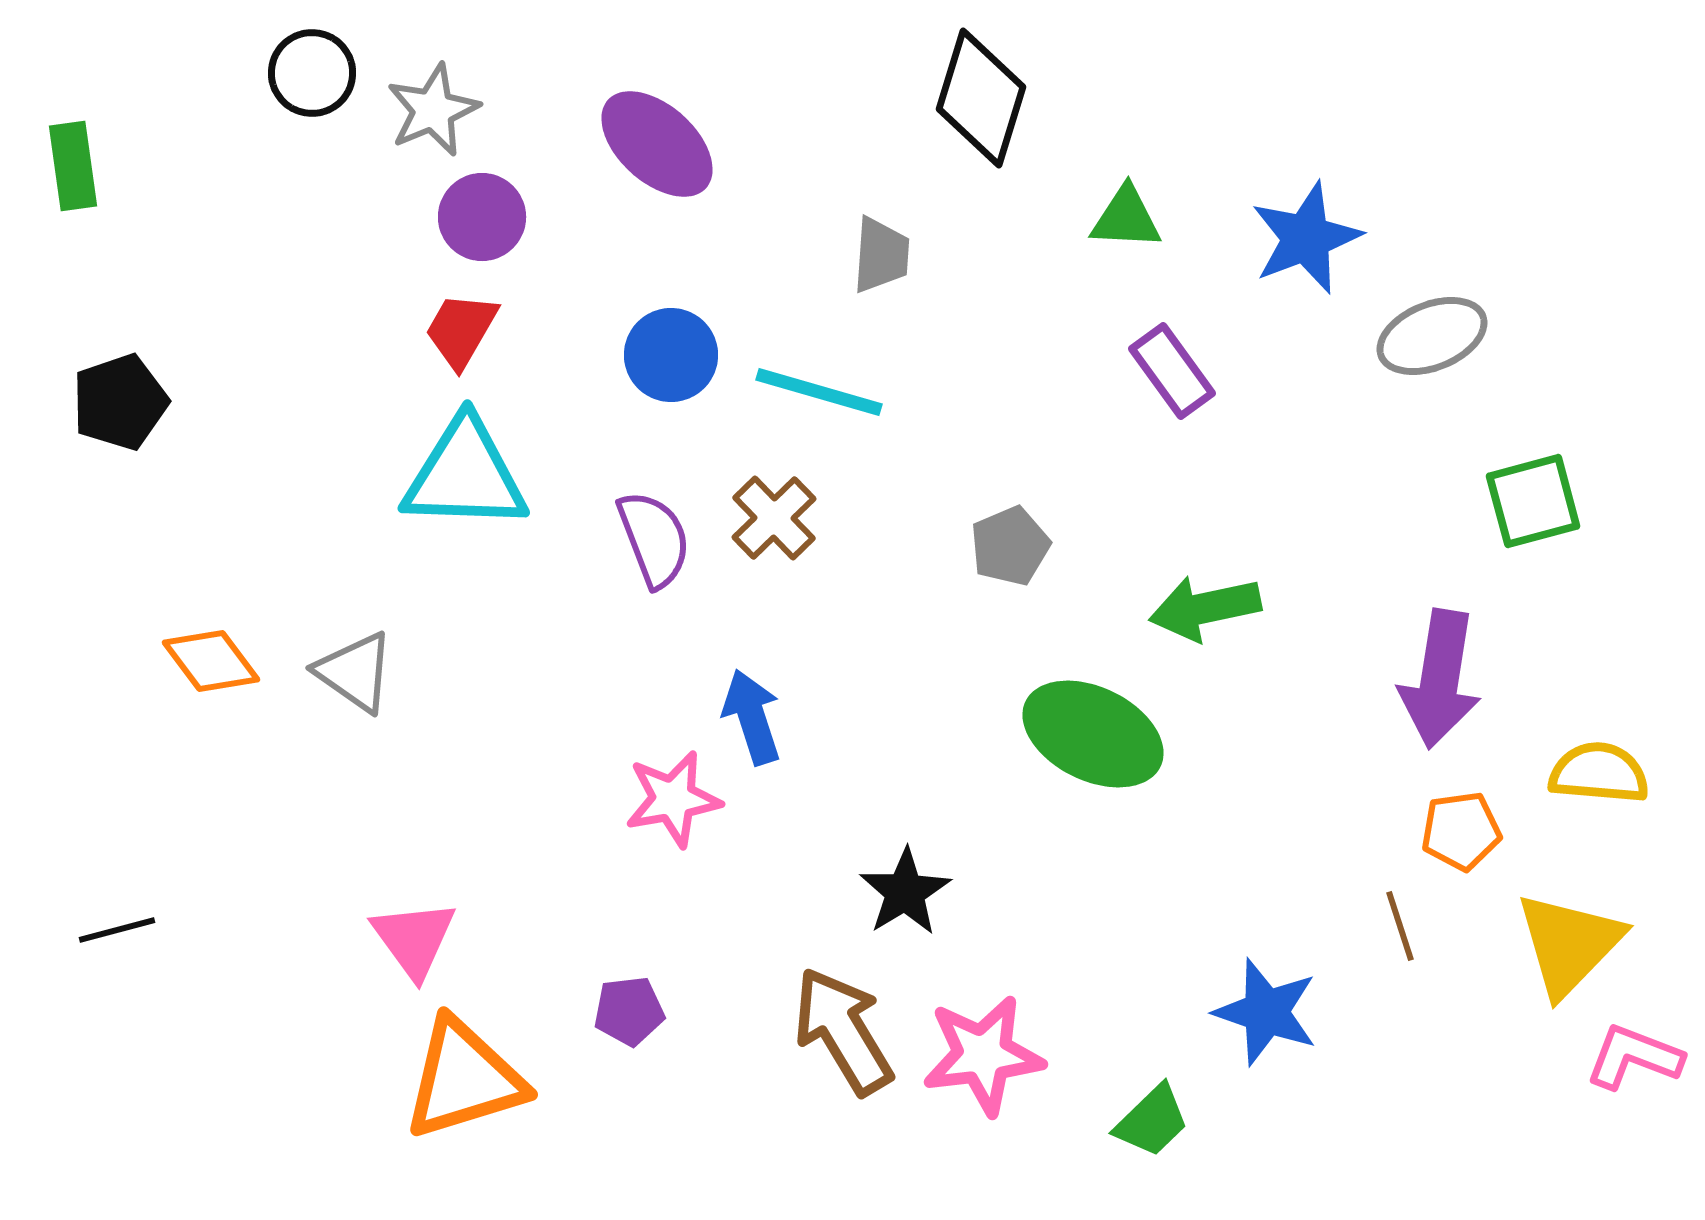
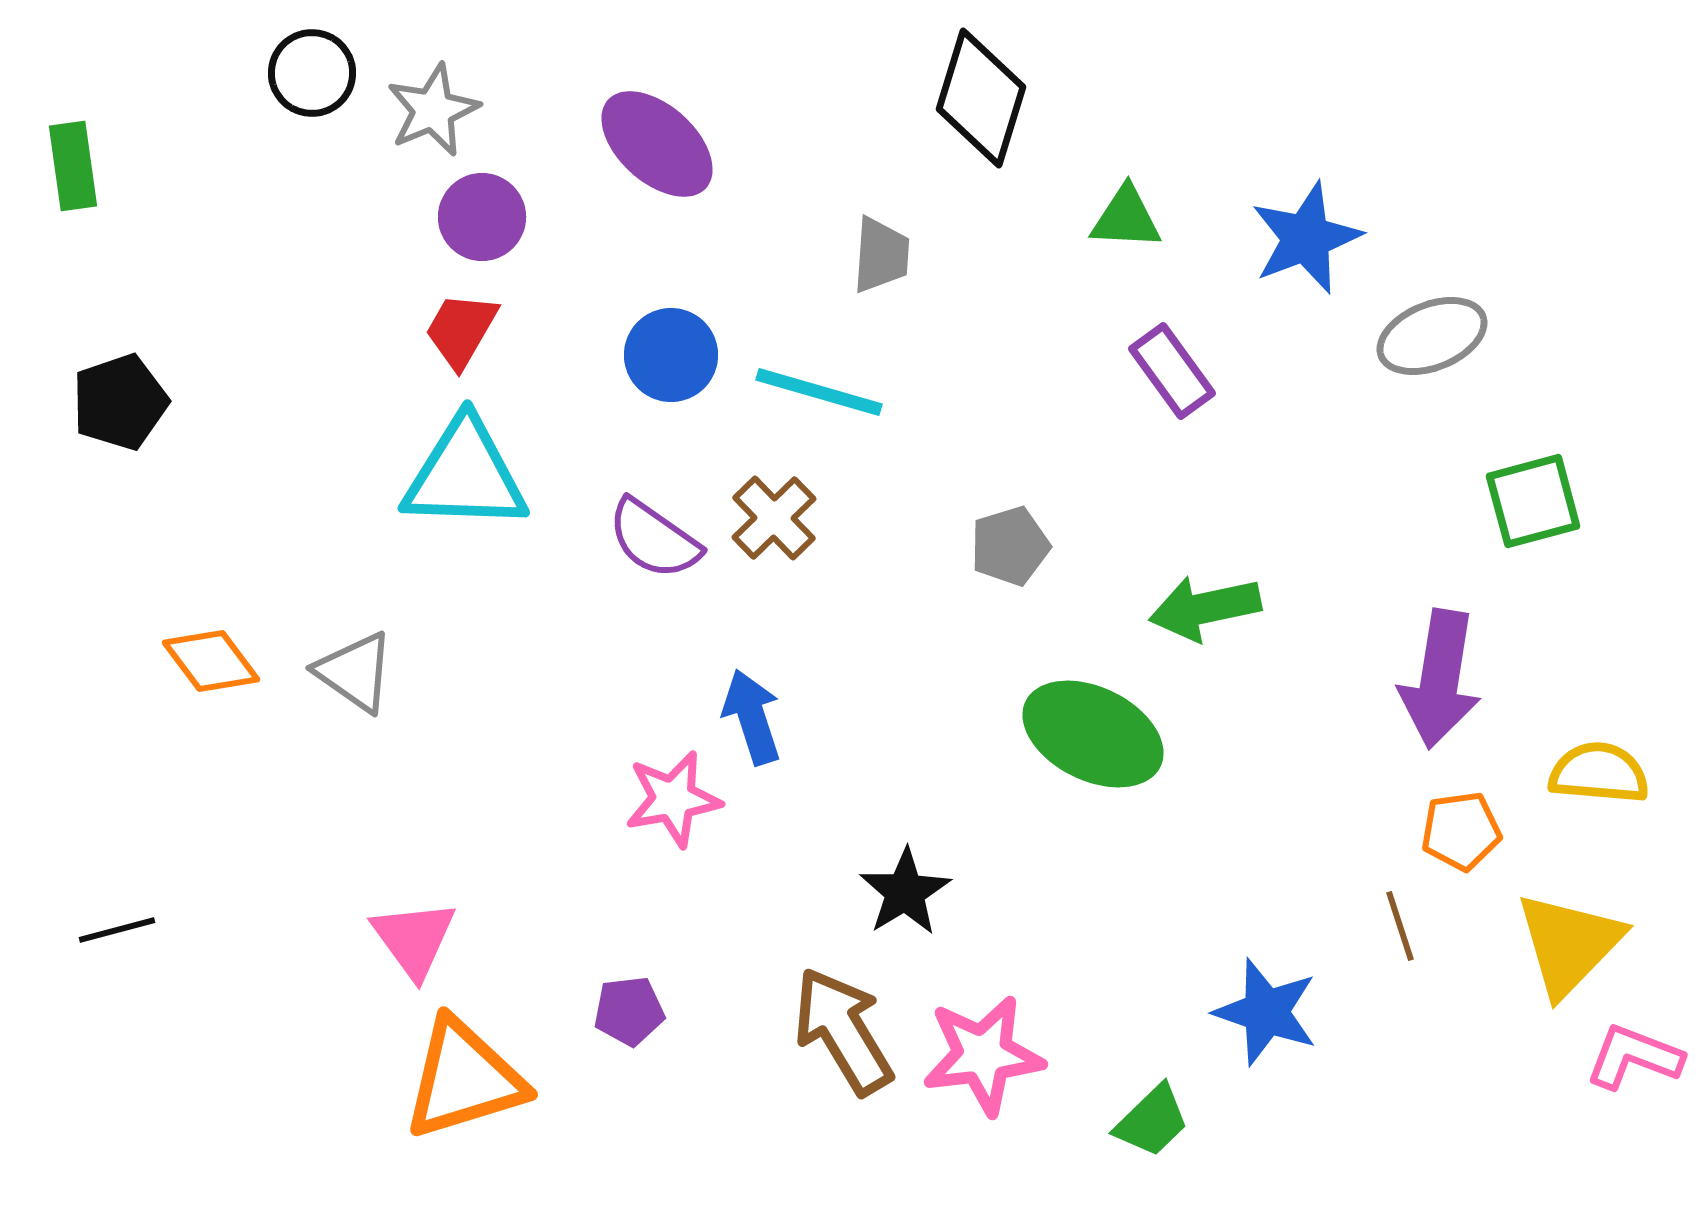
purple semicircle at (654, 539): rotated 146 degrees clockwise
gray pentagon at (1010, 546): rotated 6 degrees clockwise
